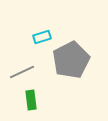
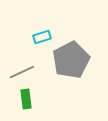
green rectangle: moved 5 px left, 1 px up
